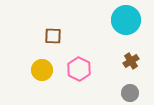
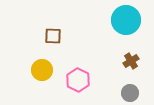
pink hexagon: moved 1 px left, 11 px down
